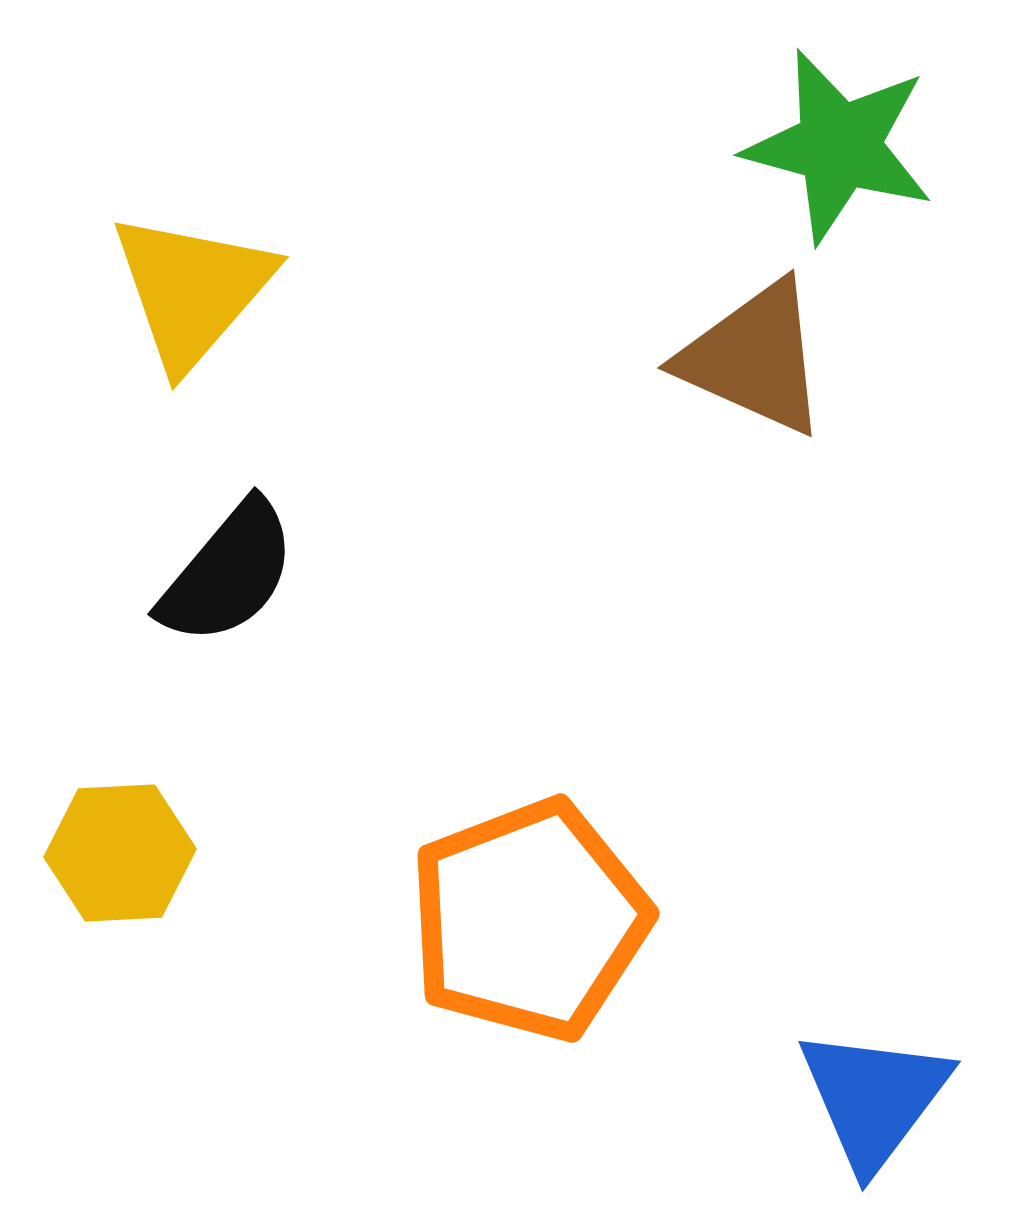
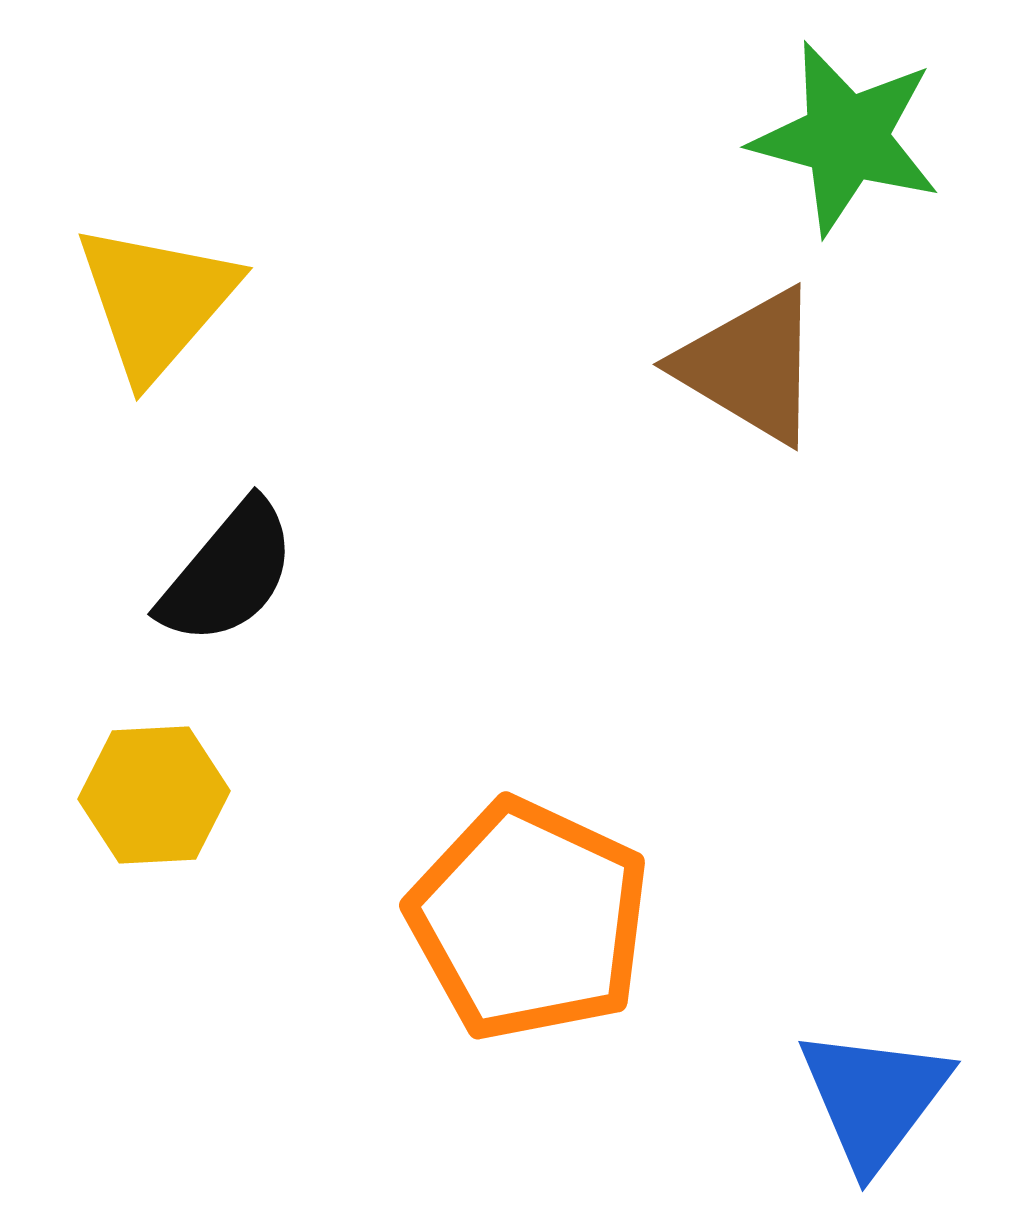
green star: moved 7 px right, 8 px up
yellow triangle: moved 36 px left, 11 px down
brown triangle: moved 4 px left, 8 px down; rotated 7 degrees clockwise
yellow hexagon: moved 34 px right, 58 px up
orange pentagon: rotated 26 degrees counterclockwise
